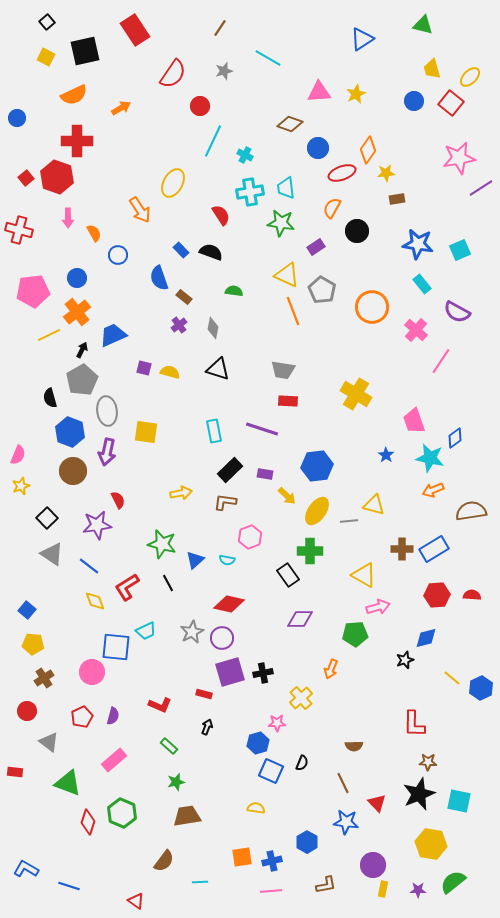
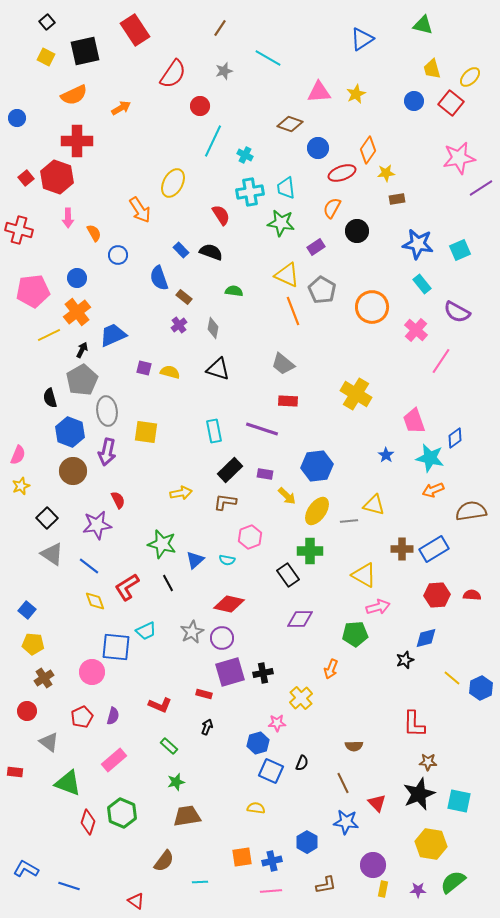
gray trapezoid at (283, 370): moved 6 px up; rotated 30 degrees clockwise
